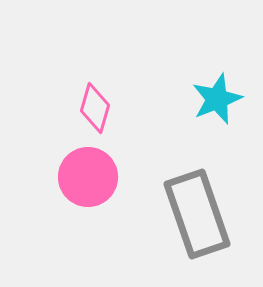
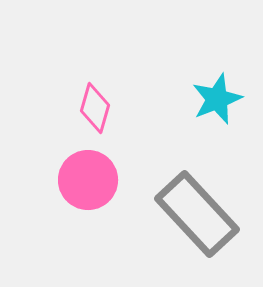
pink circle: moved 3 px down
gray rectangle: rotated 24 degrees counterclockwise
